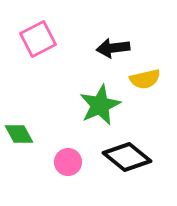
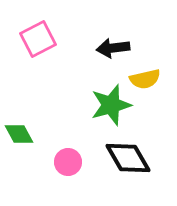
green star: moved 11 px right; rotated 9 degrees clockwise
black diamond: moved 1 px right, 1 px down; rotated 21 degrees clockwise
